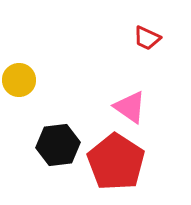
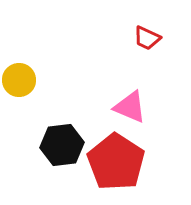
pink triangle: rotated 12 degrees counterclockwise
black hexagon: moved 4 px right
